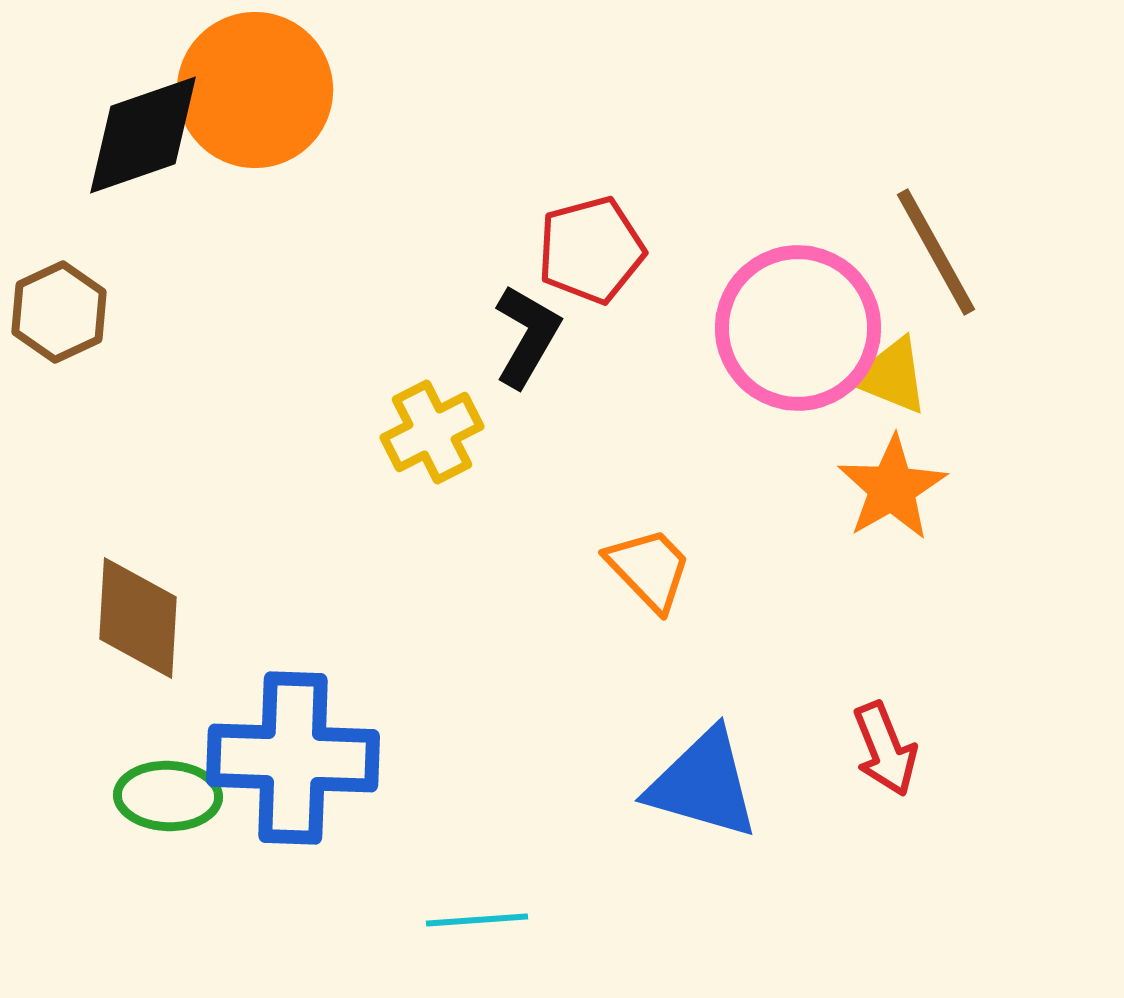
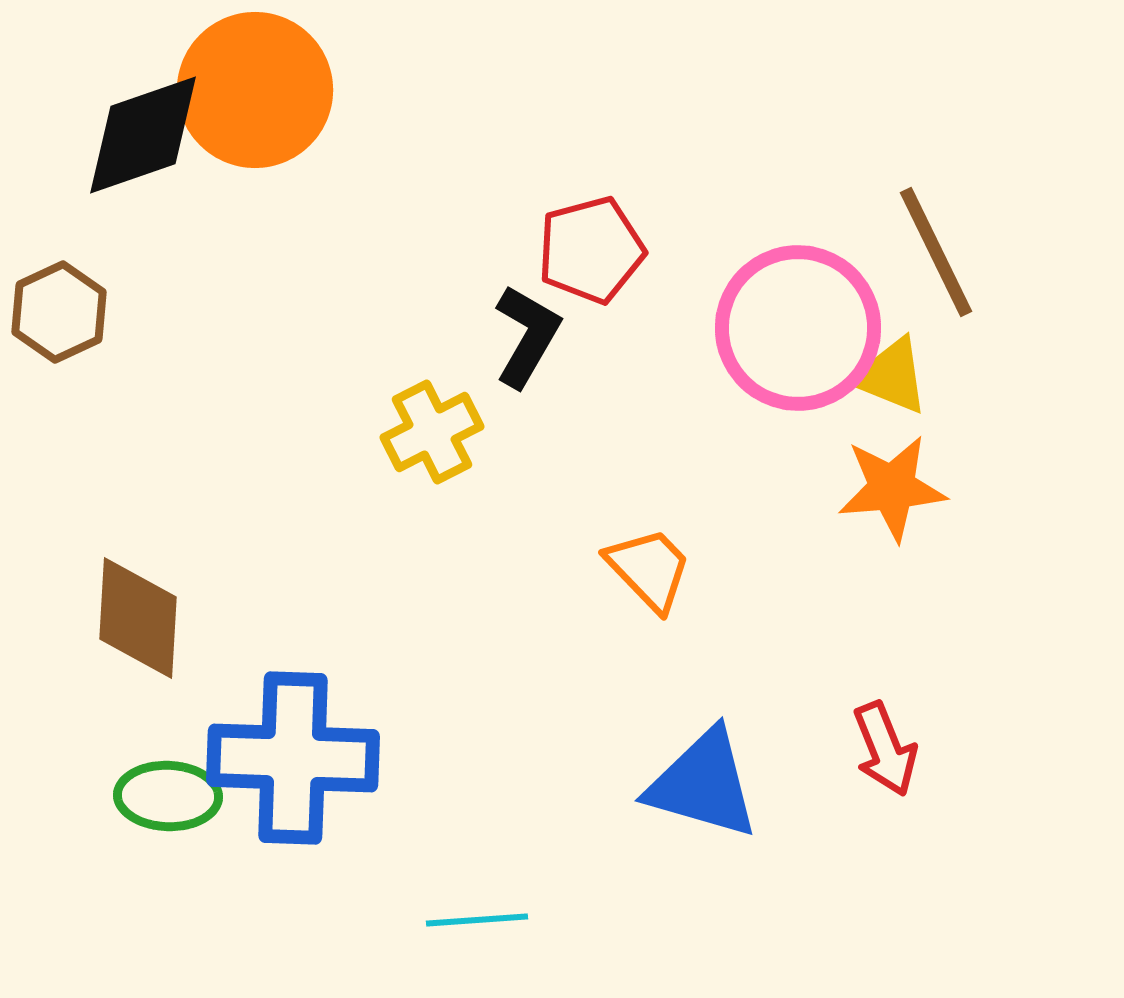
brown line: rotated 3 degrees clockwise
orange star: rotated 25 degrees clockwise
